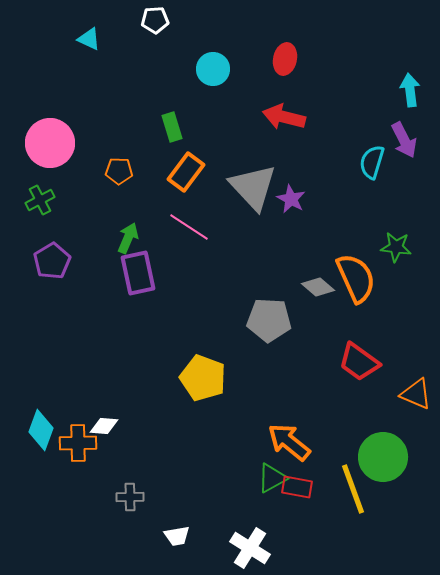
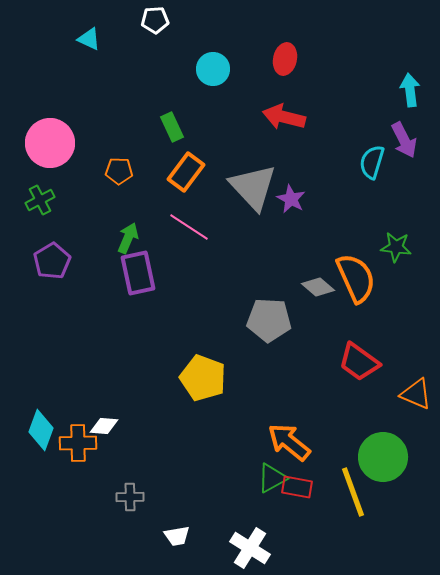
green rectangle: rotated 8 degrees counterclockwise
yellow line: moved 3 px down
